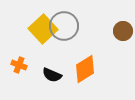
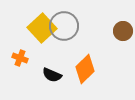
yellow square: moved 1 px left, 1 px up
orange cross: moved 1 px right, 7 px up
orange diamond: rotated 12 degrees counterclockwise
